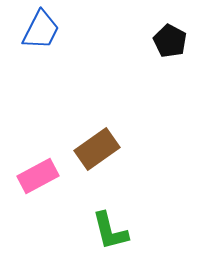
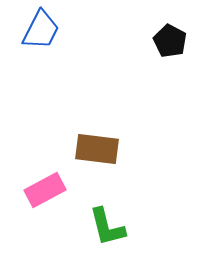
brown rectangle: rotated 42 degrees clockwise
pink rectangle: moved 7 px right, 14 px down
green L-shape: moved 3 px left, 4 px up
